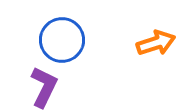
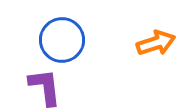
purple L-shape: moved 1 px right; rotated 33 degrees counterclockwise
